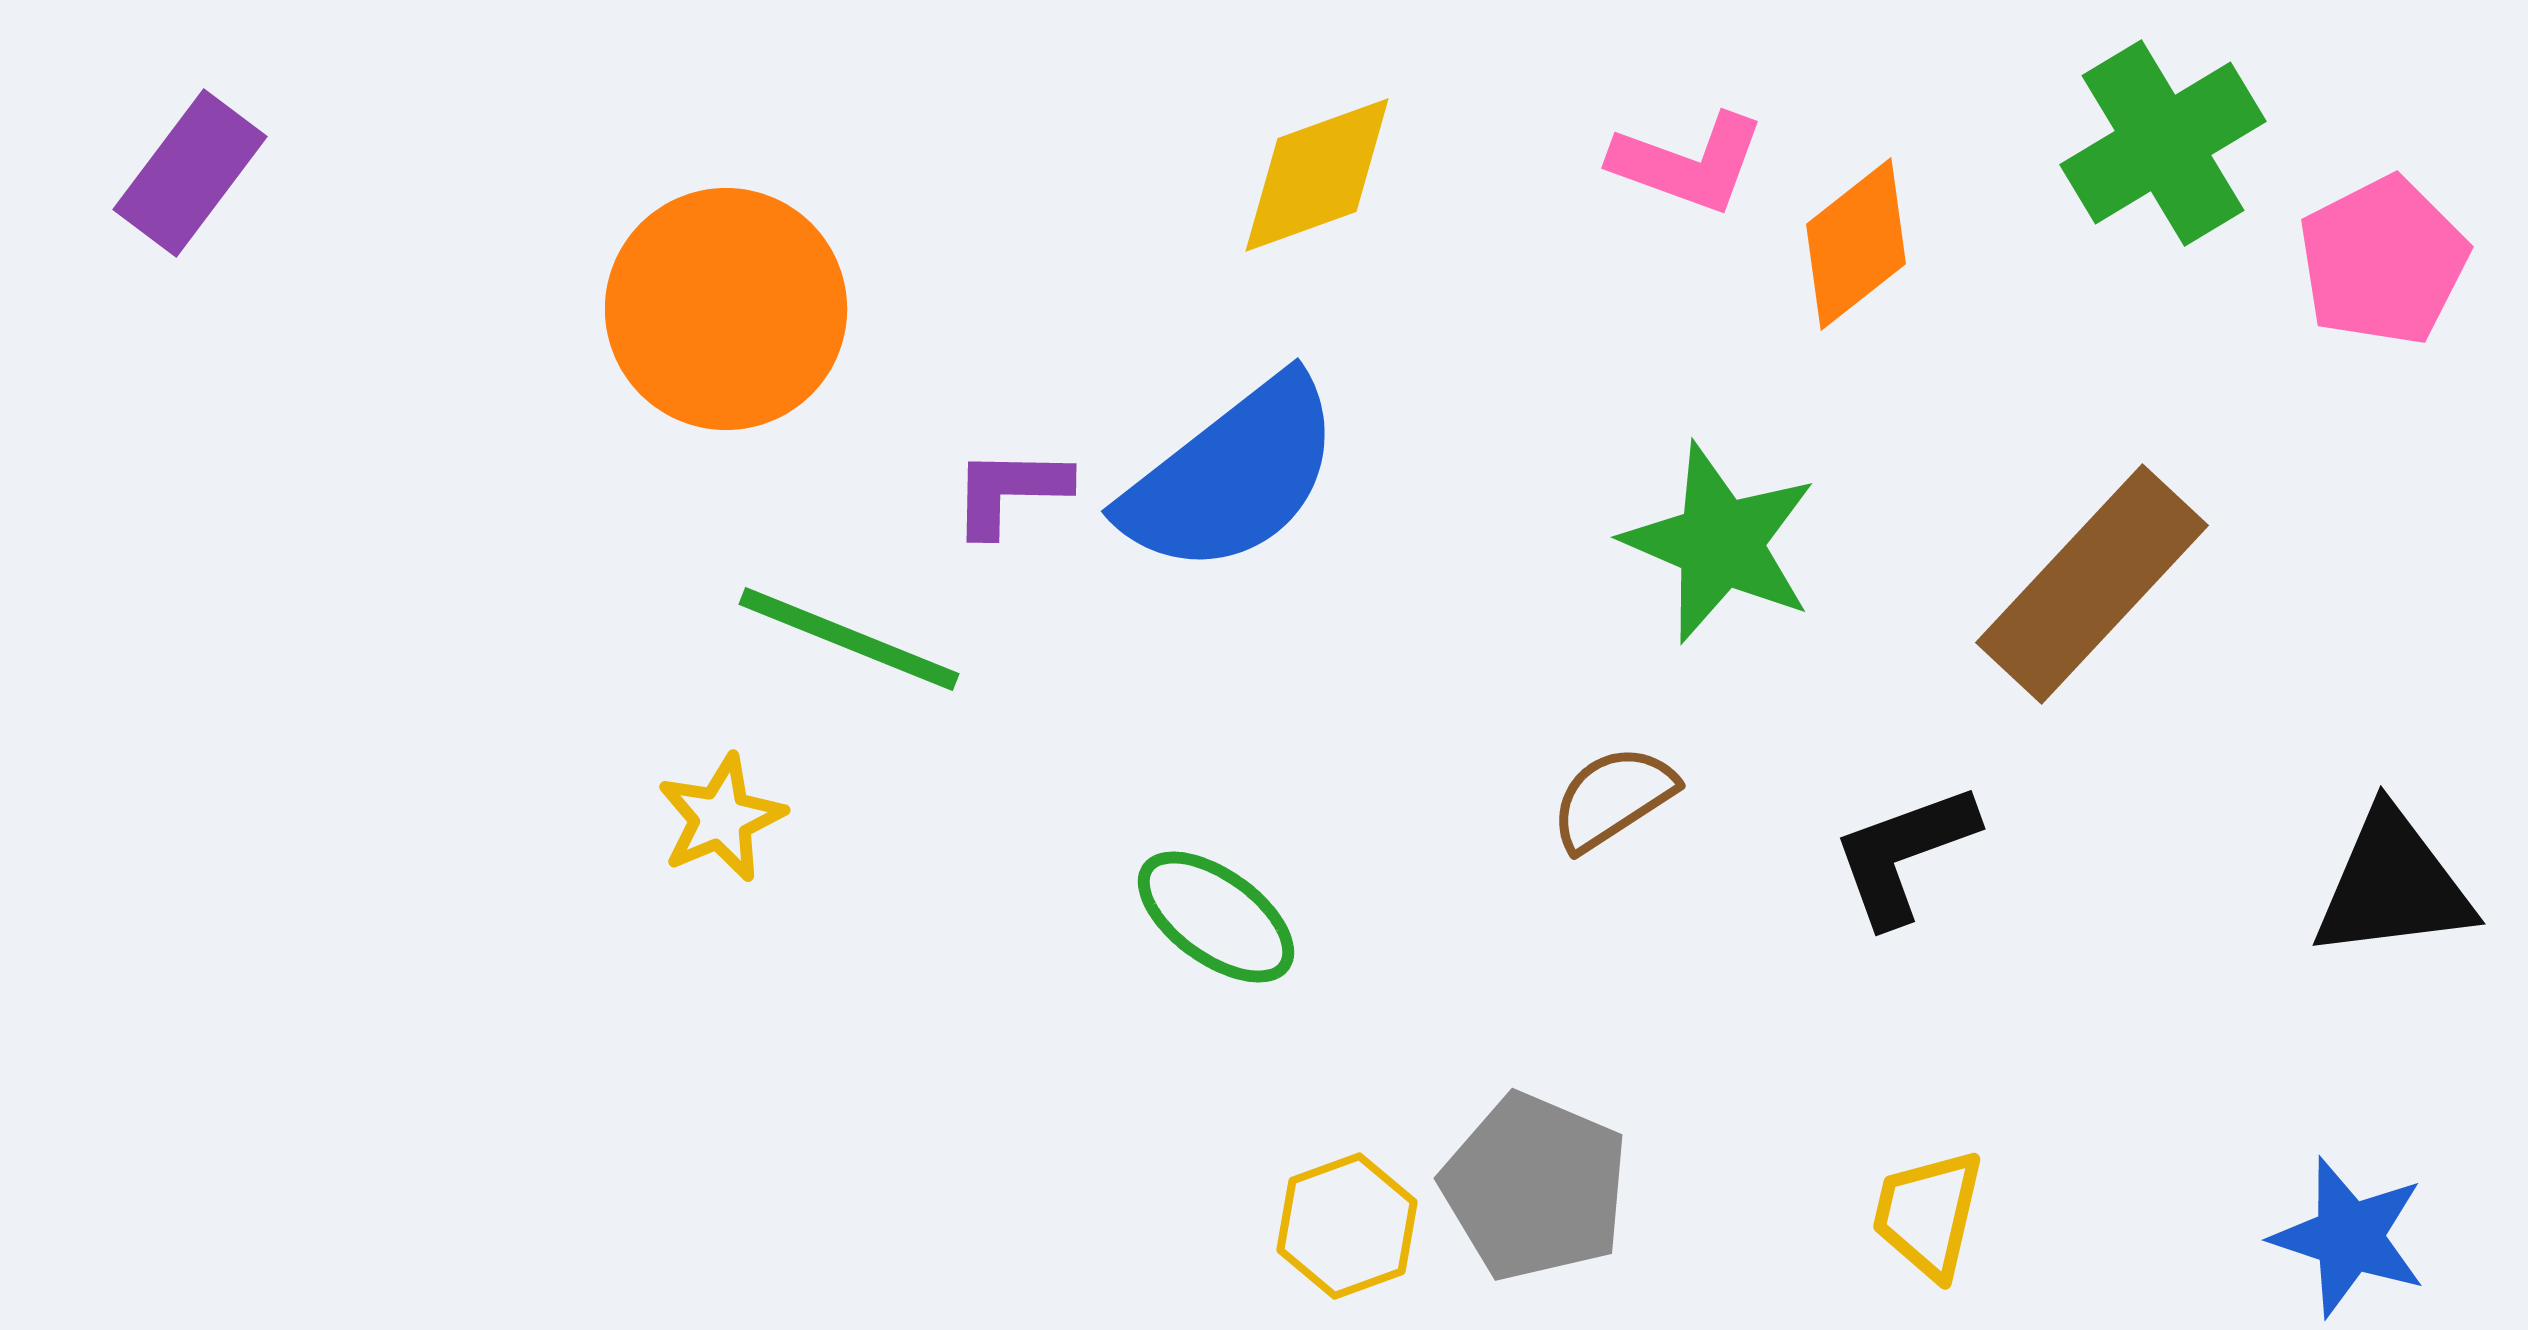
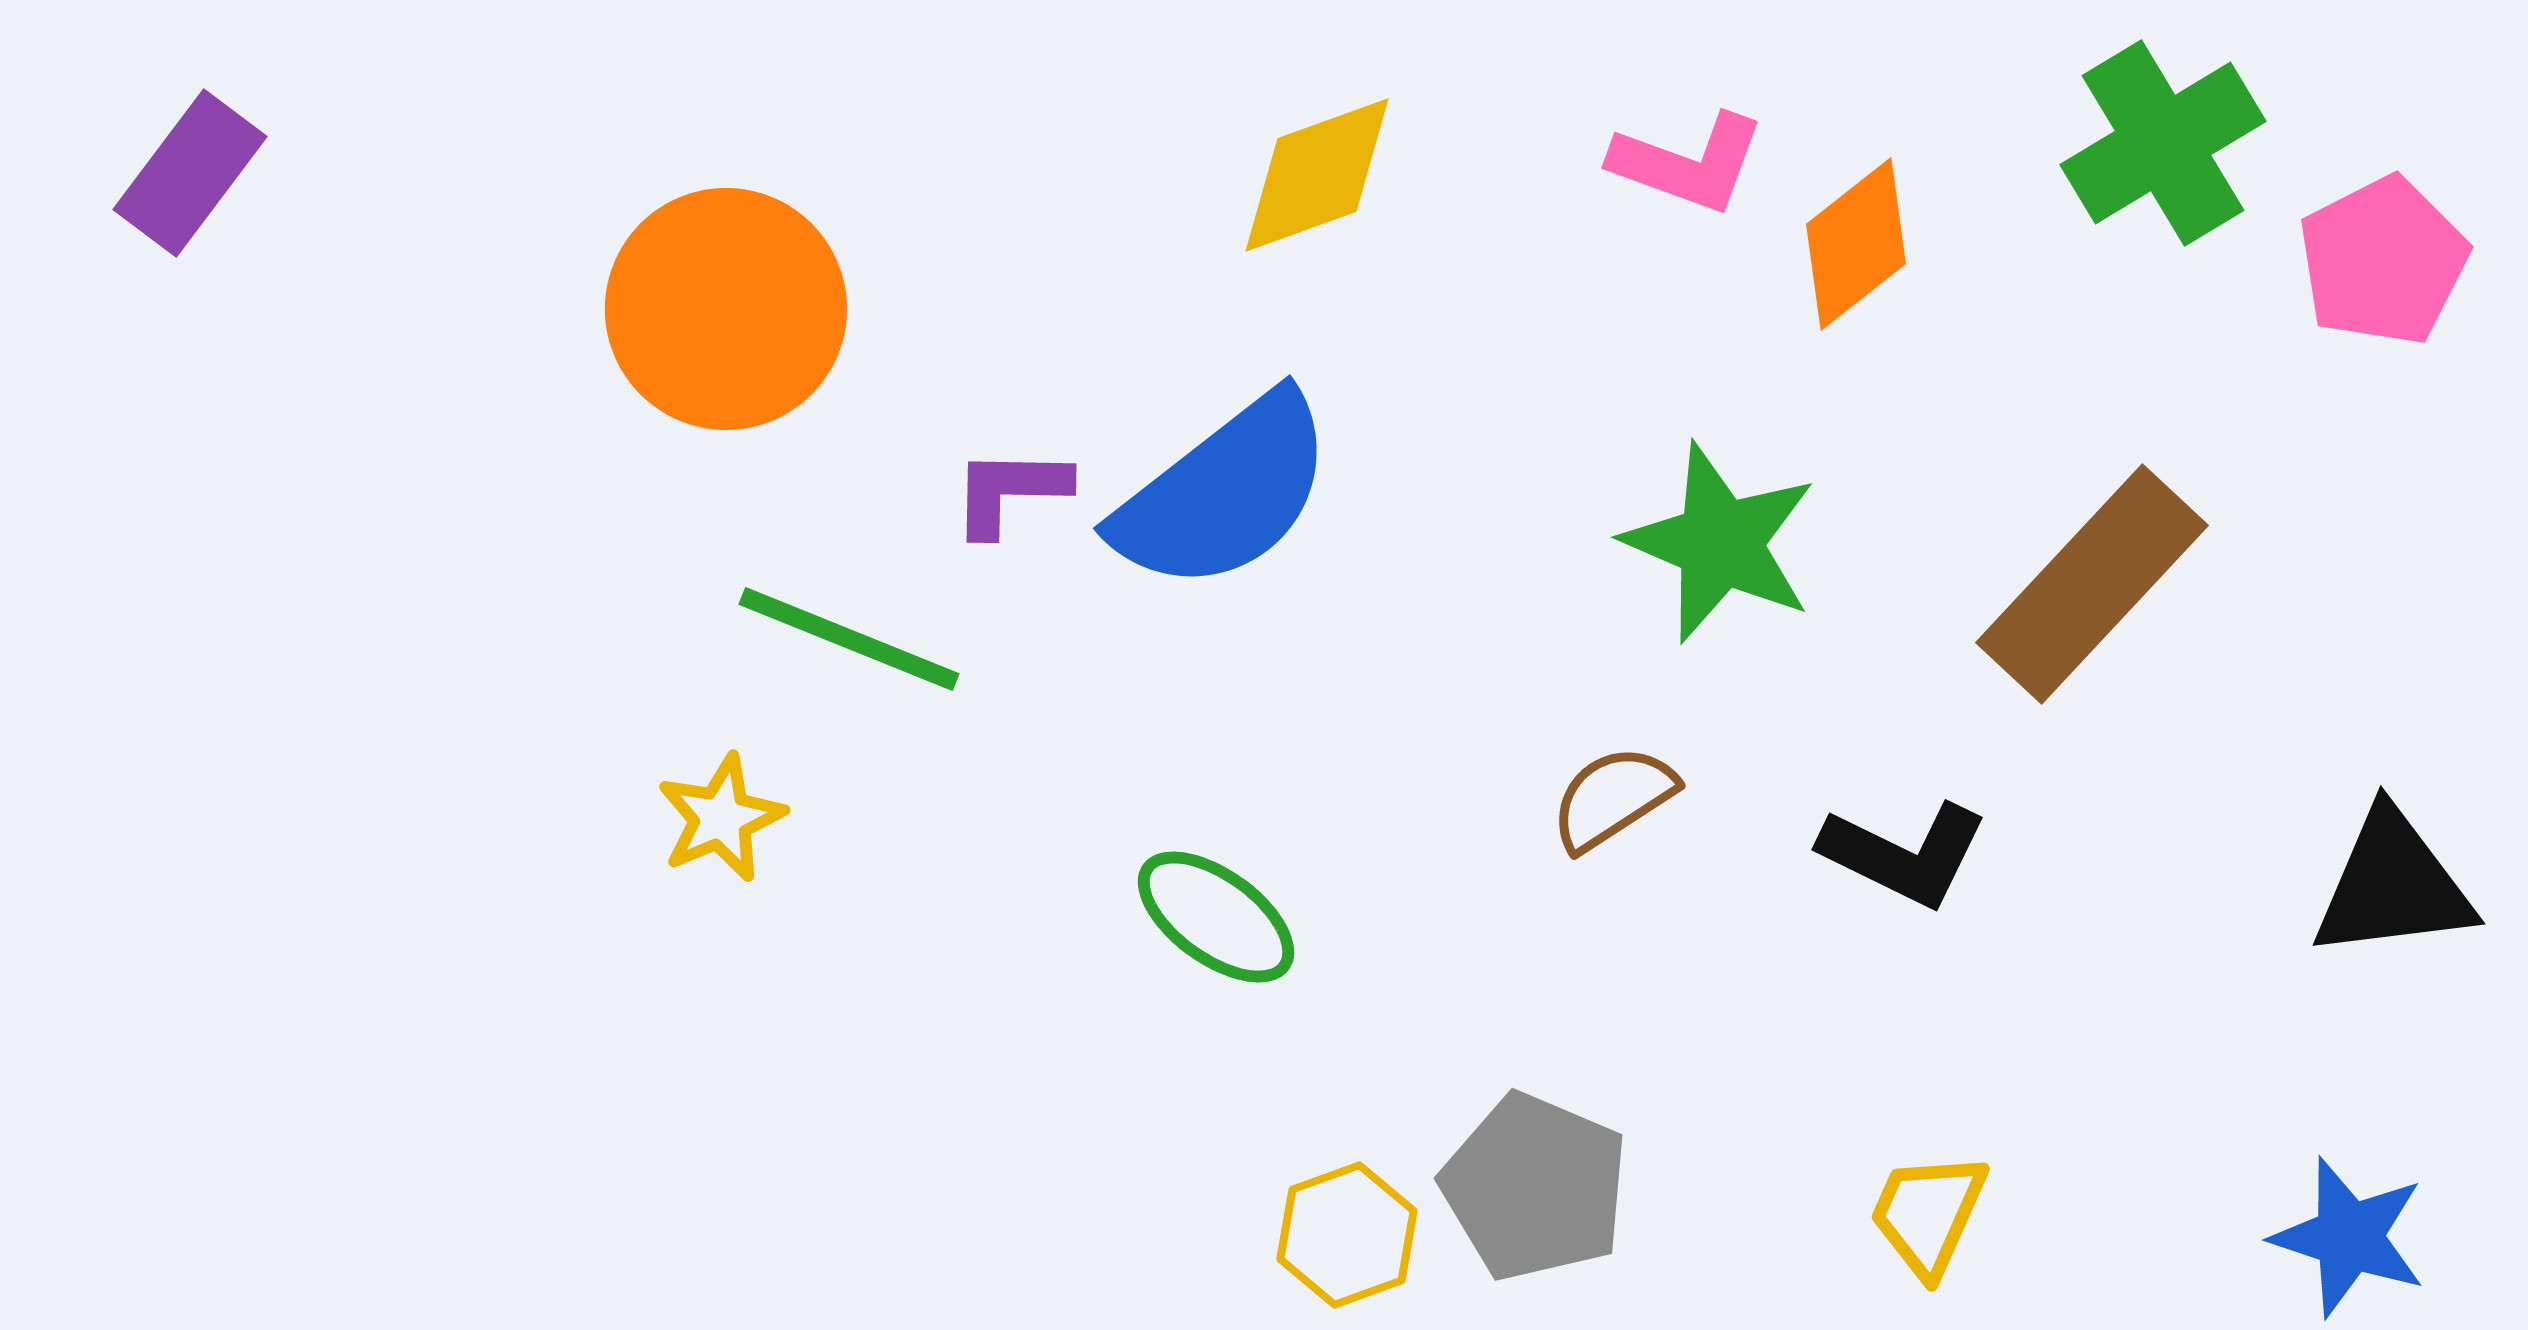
blue semicircle: moved 8 px left, 17 px down
black L-shape: rotated 134 degrees counterclockwise
yellow trapezoid: rotated 11 degrees clockwise
yellow hexagon: moved 9 px down
